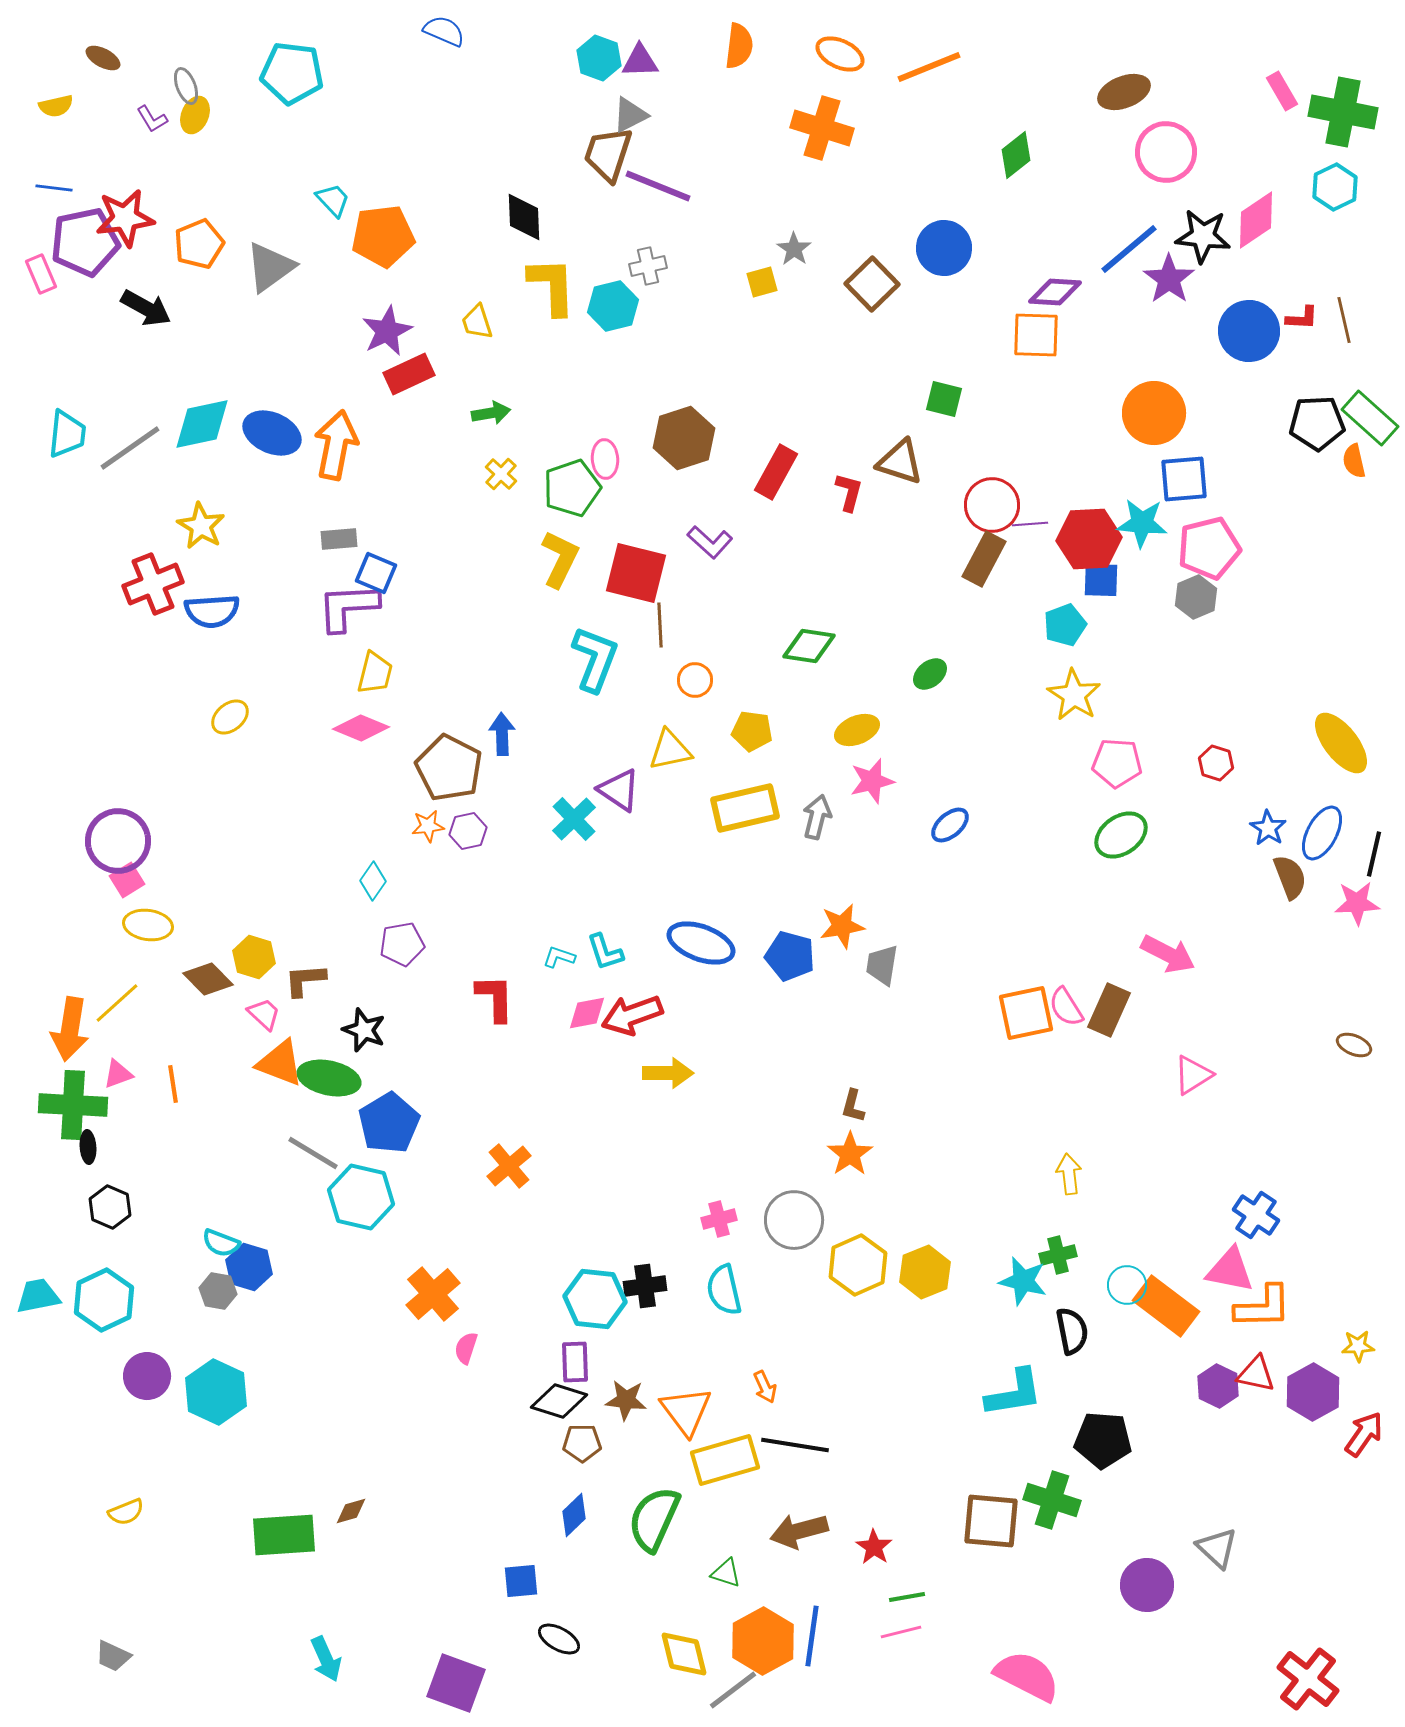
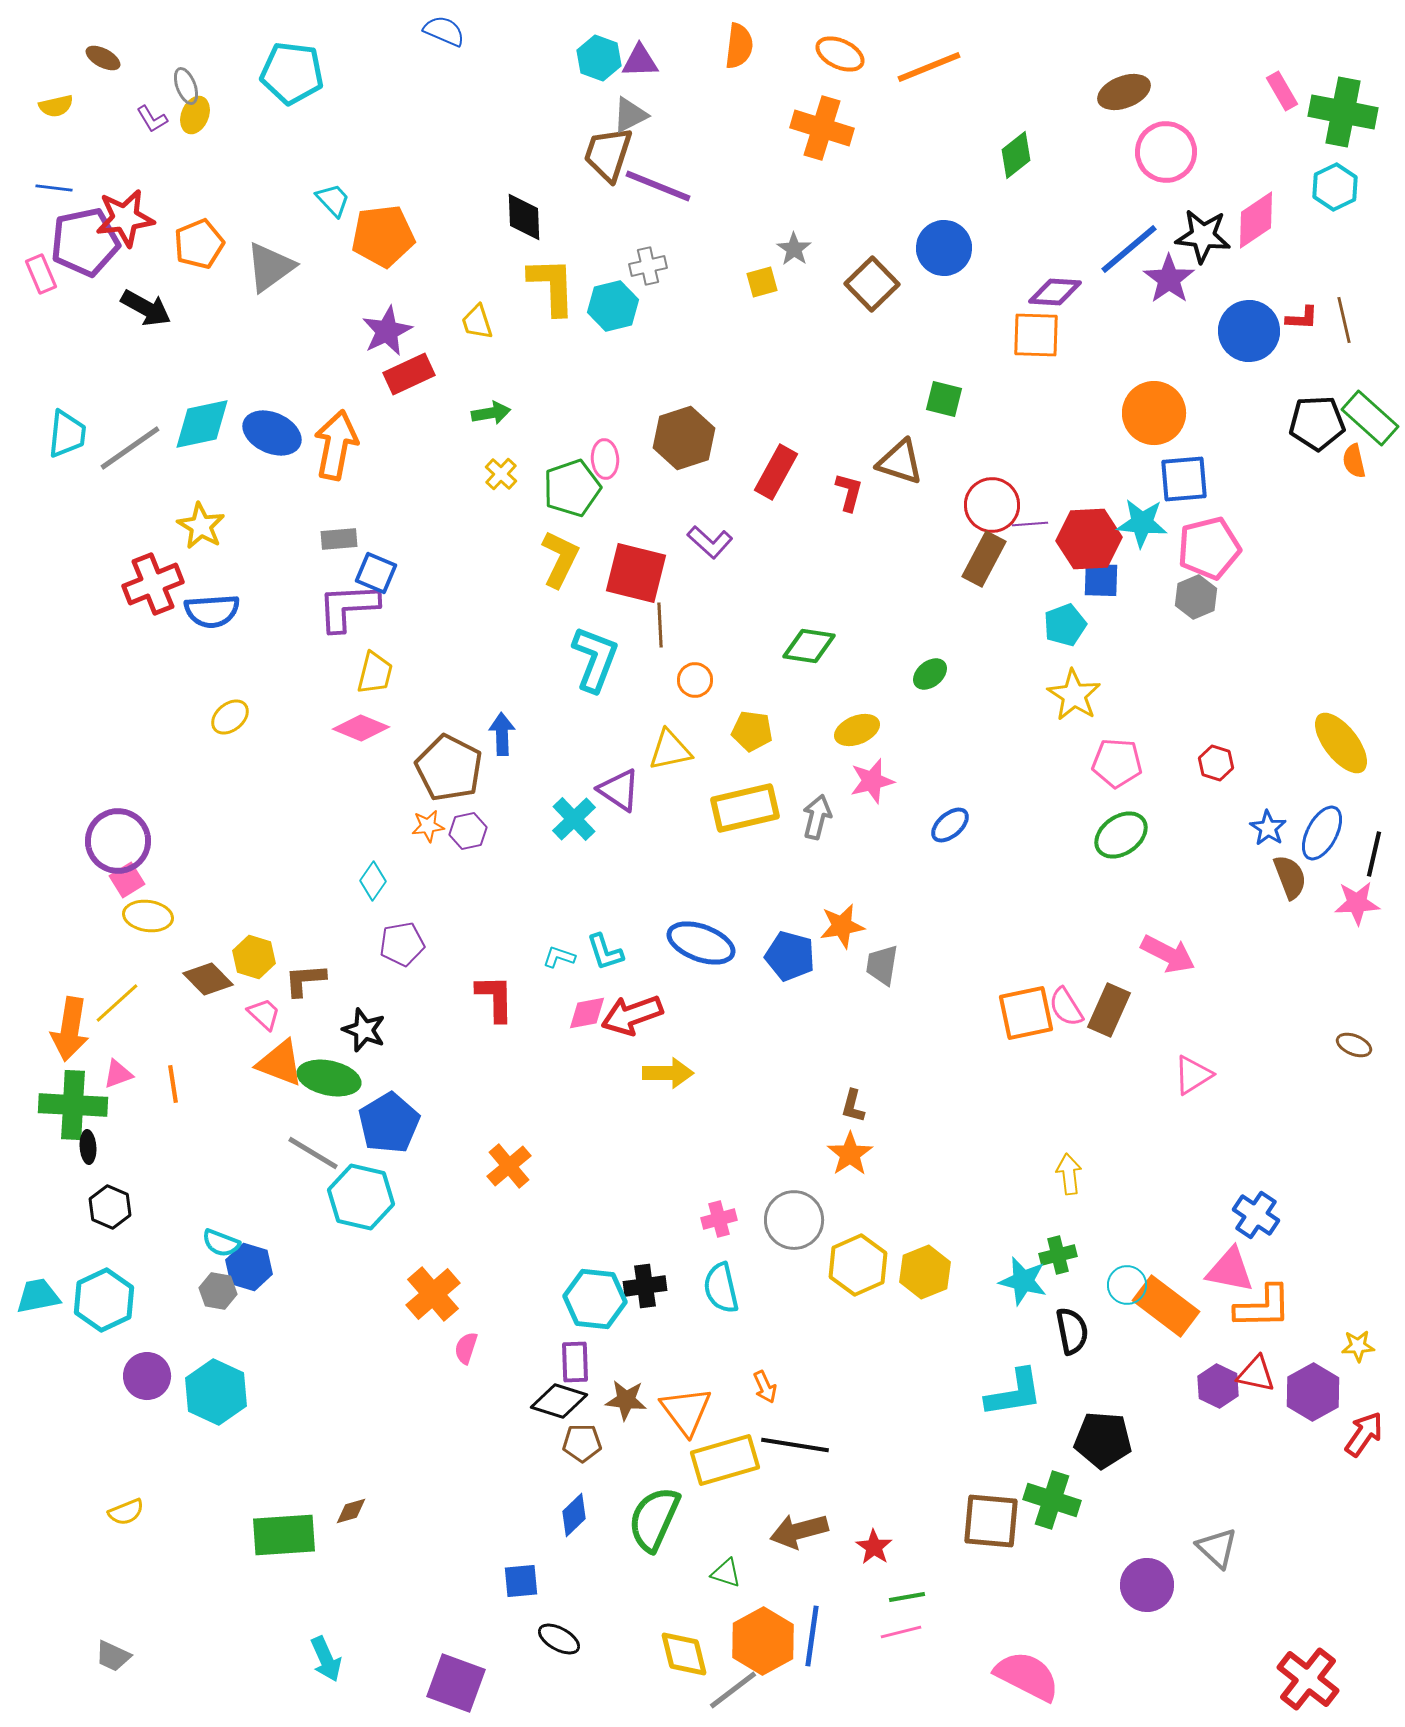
yellow ellipse at (148, 925): moved 9 px up
cyan semicircle at (724, 1290): moved 3 px left, 2 px up
